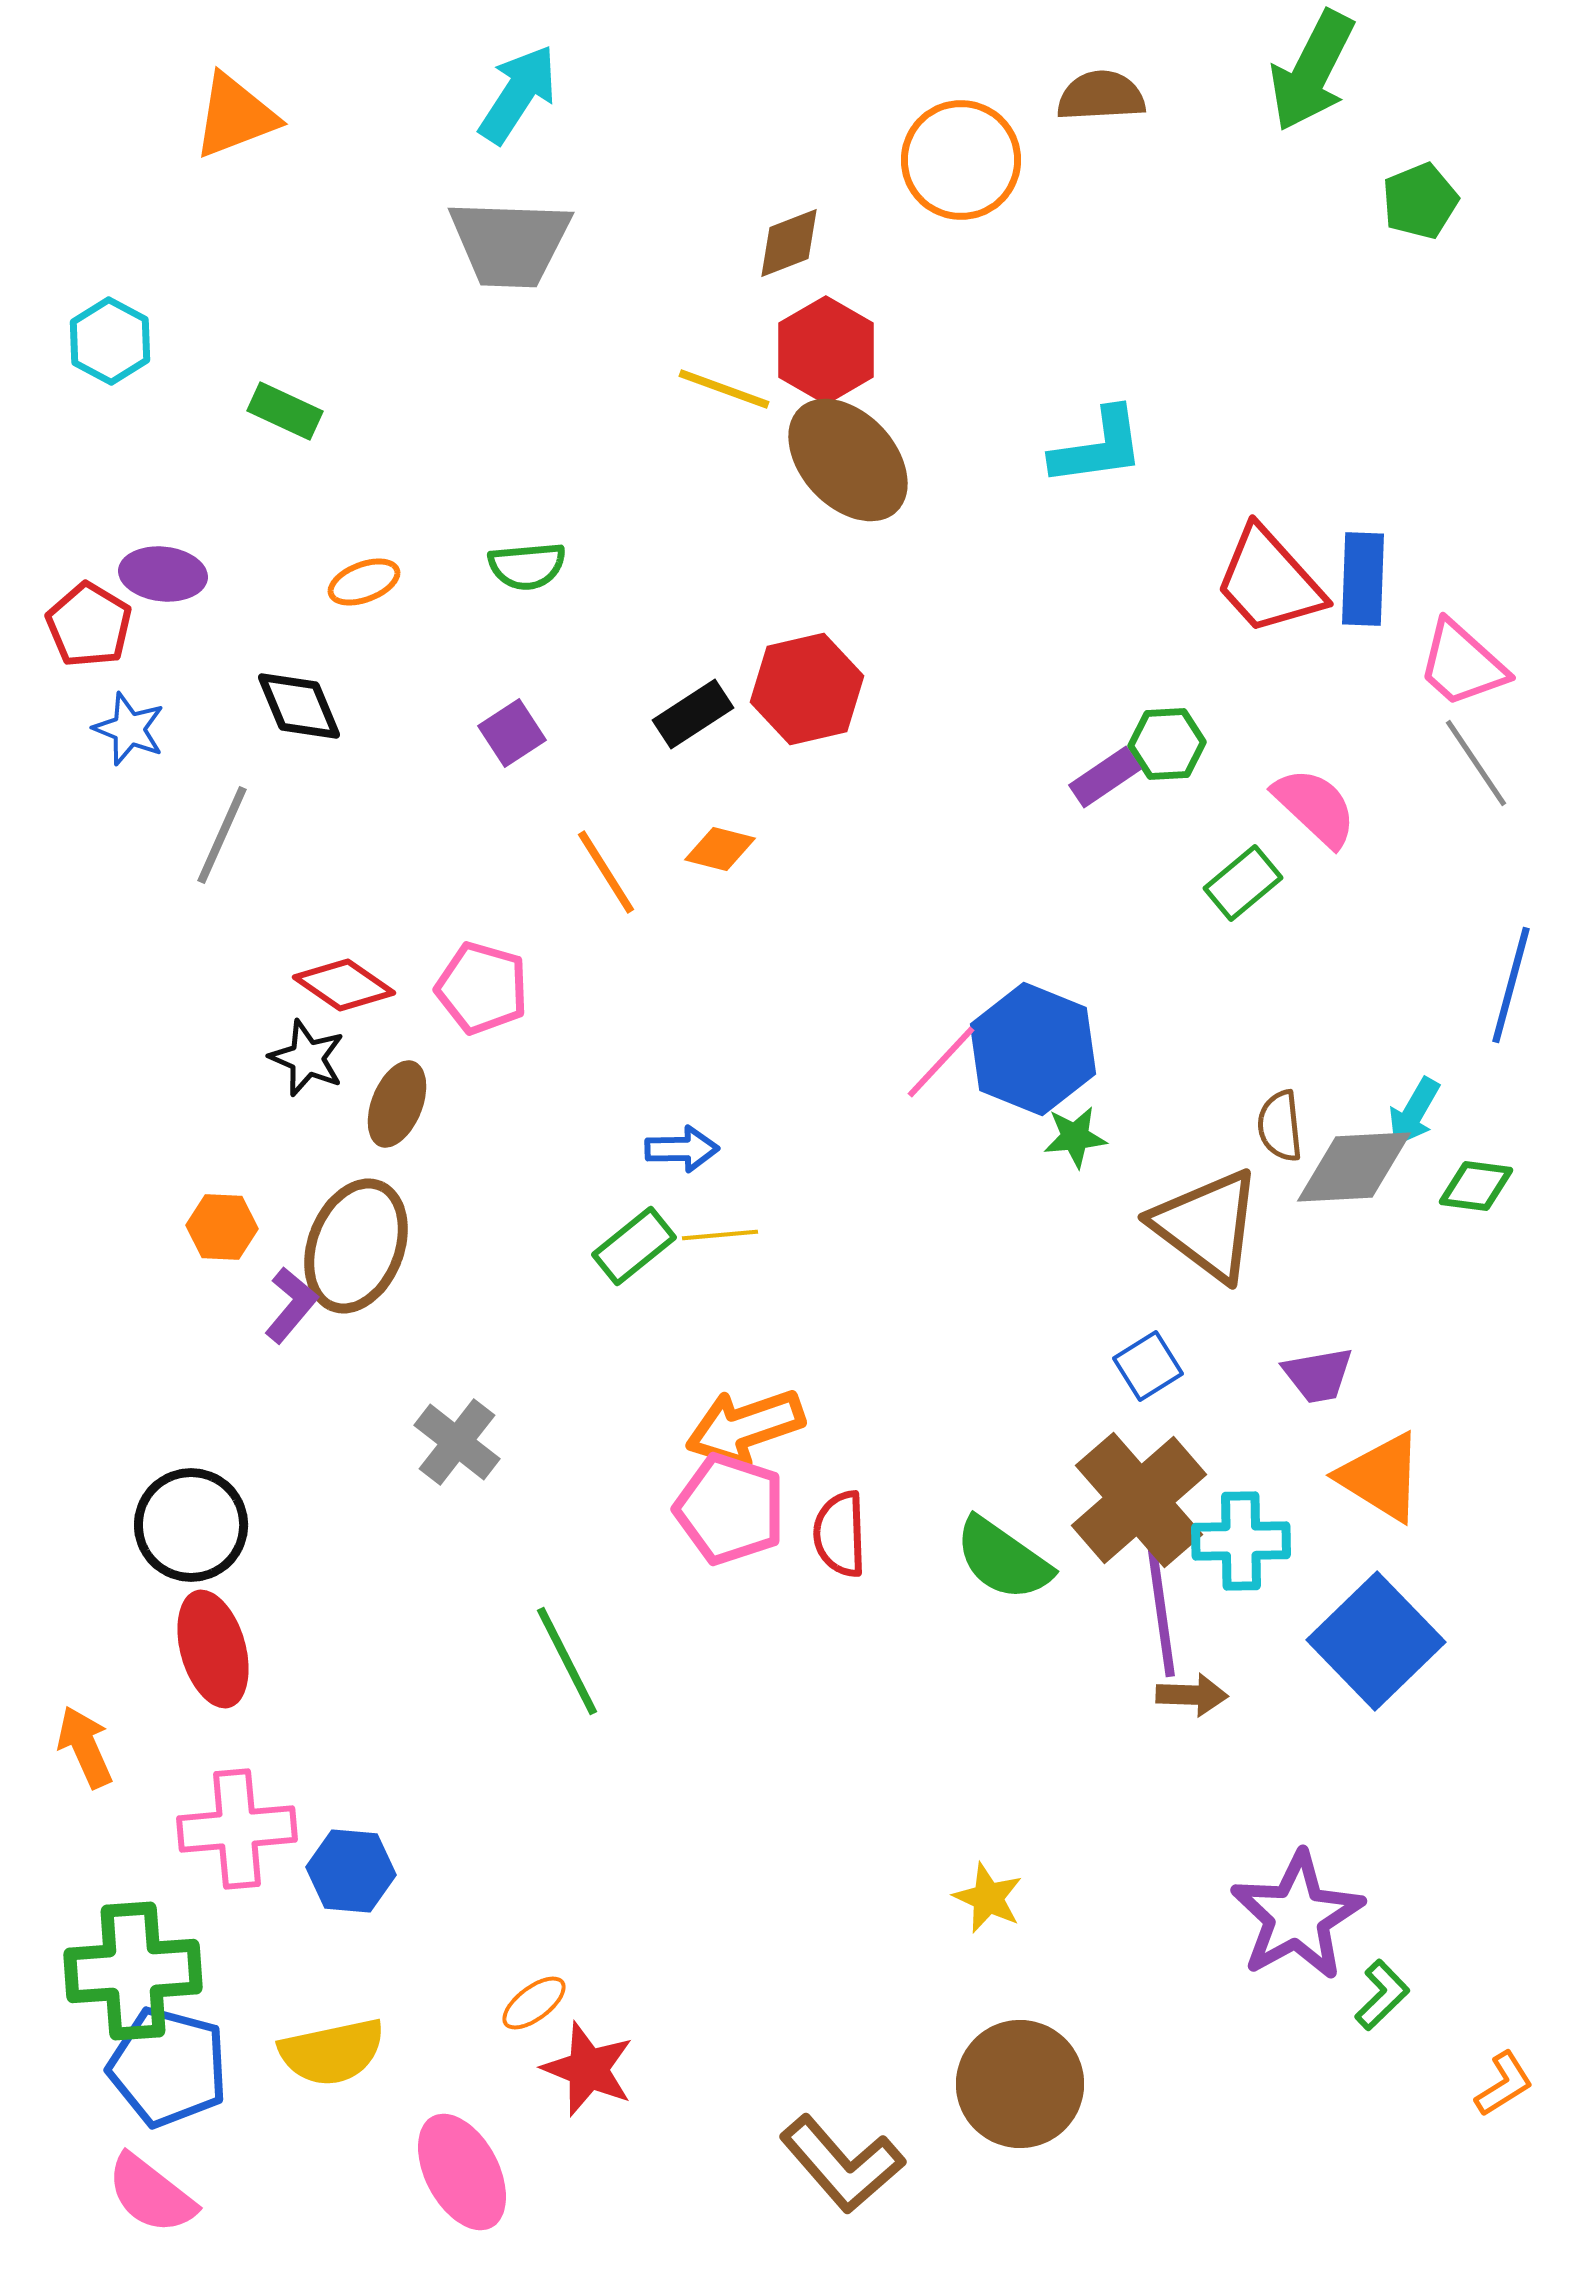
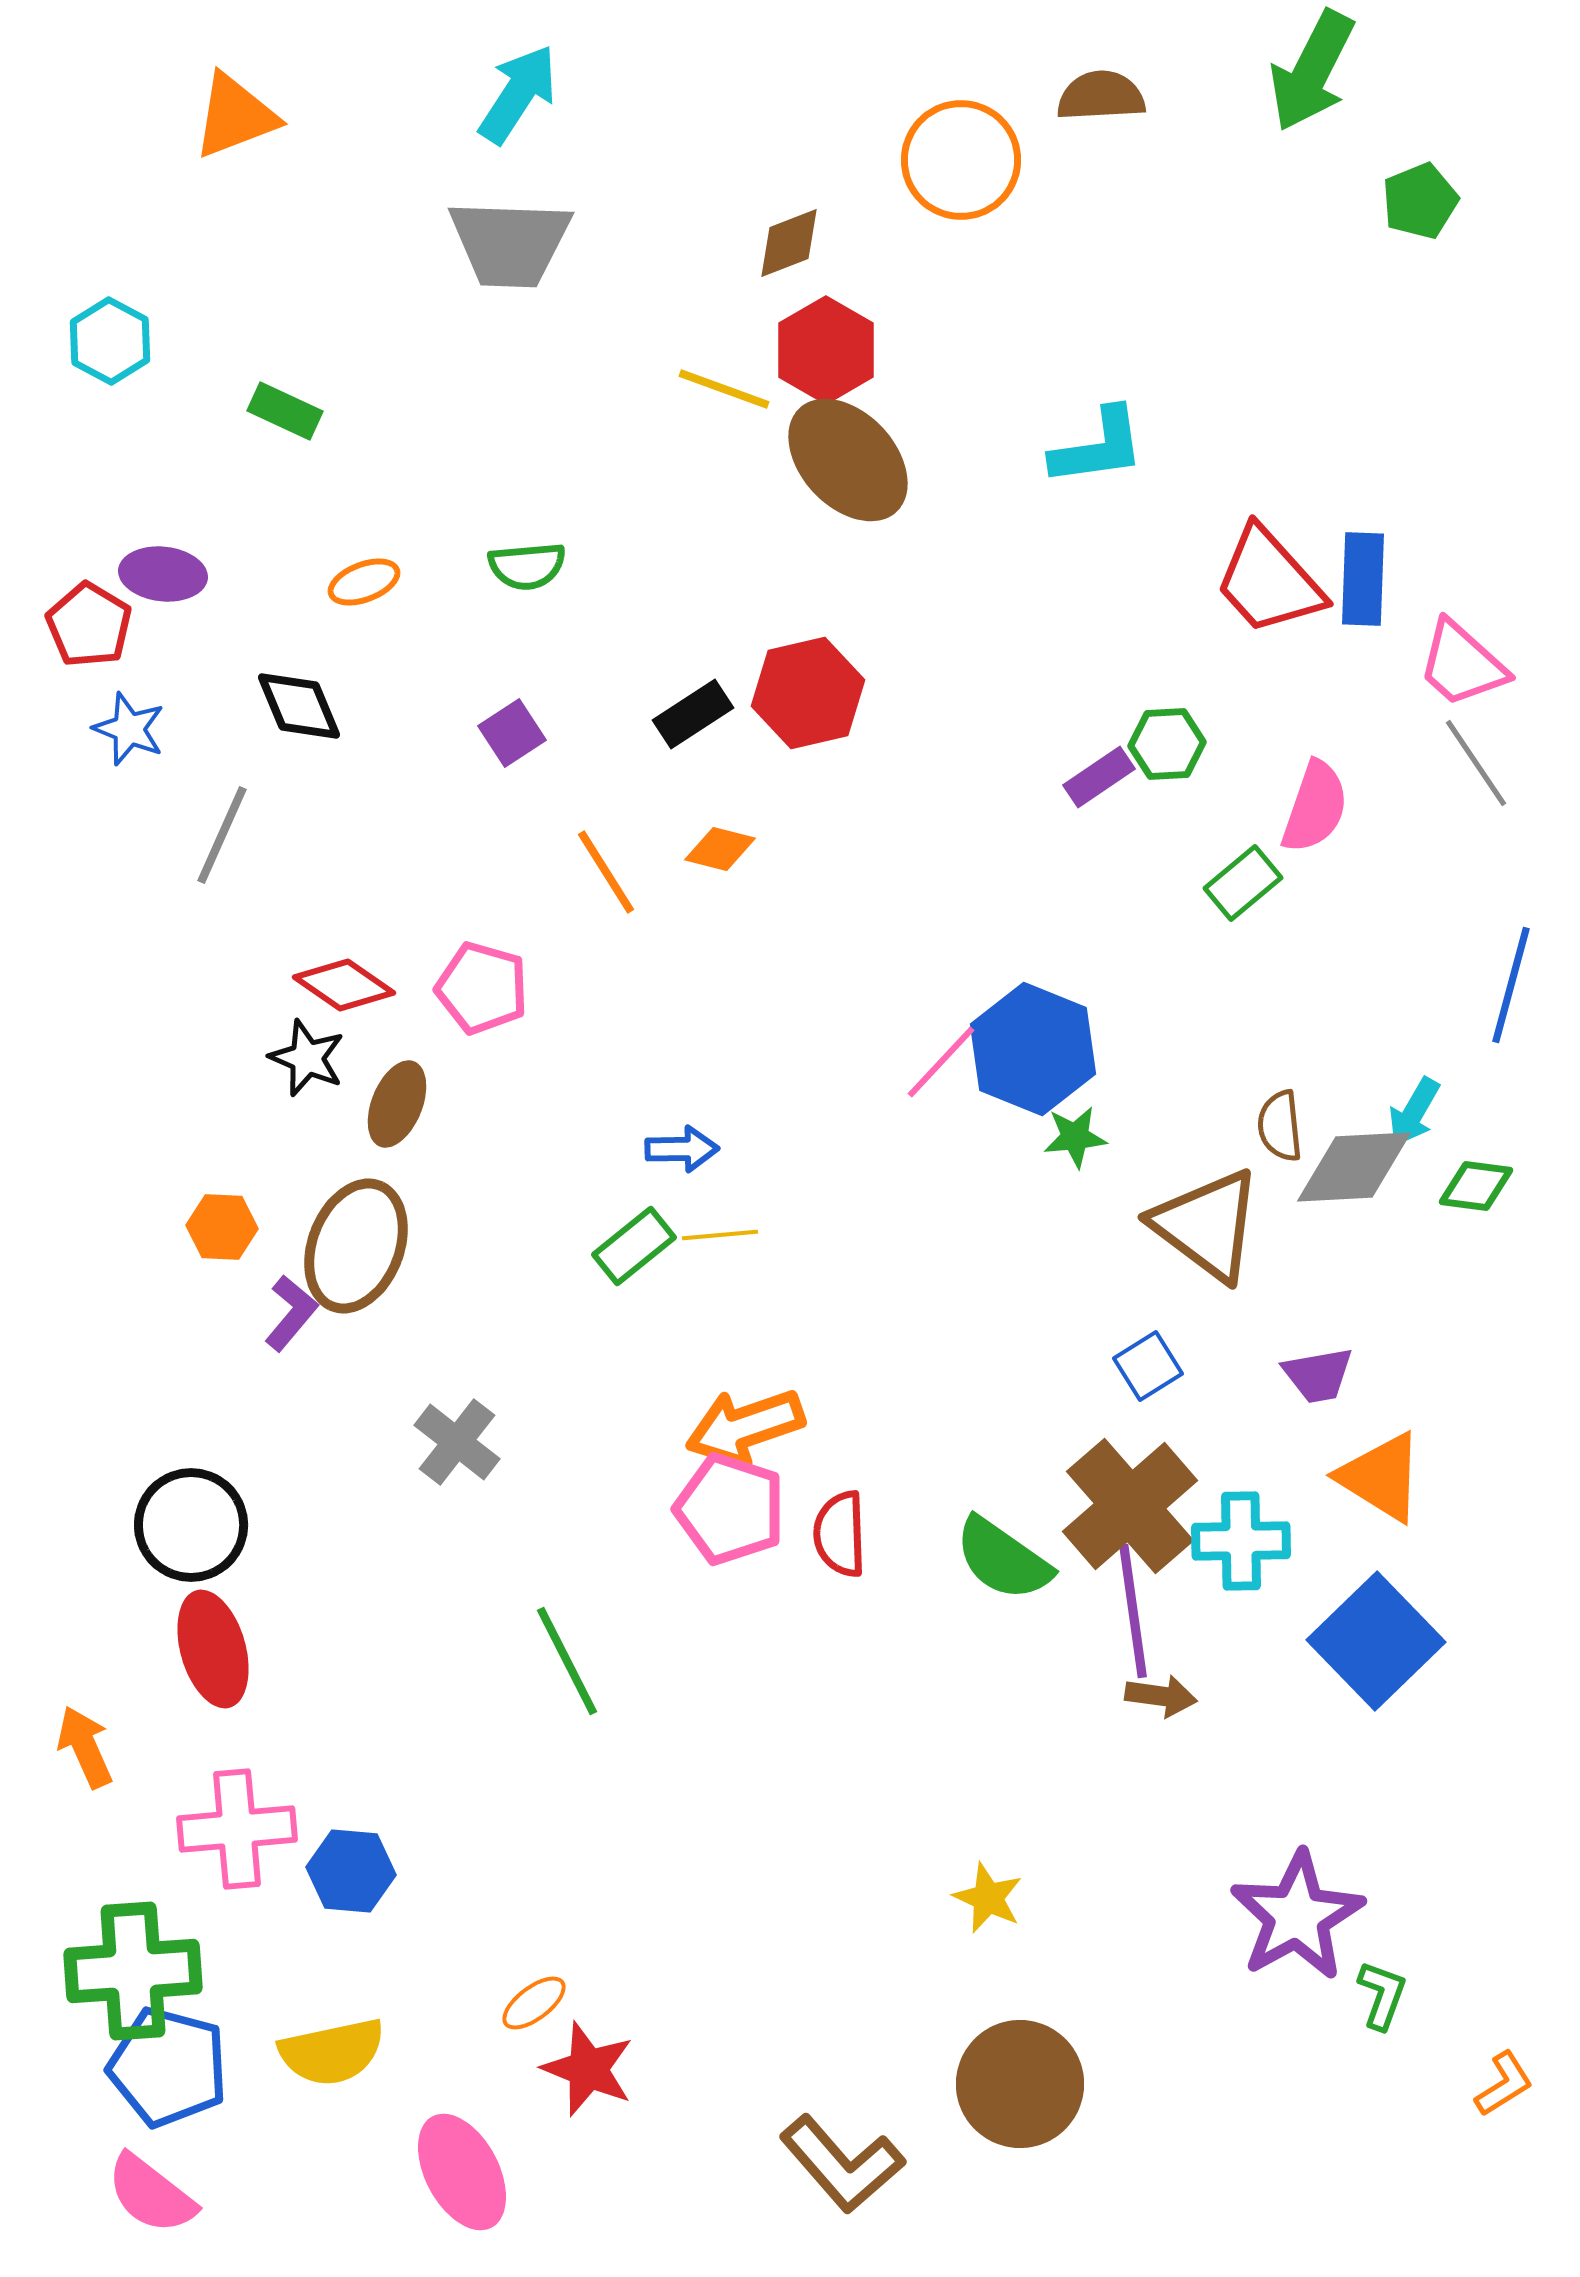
red hexagon at (807, 689): moved 1 px right, 4 px down
purple rectangle at (1105, 777): moved 6 px left
pink semicircle at (1315, 807): rotated 66 degrees clockwise
purple L-shape at (291, 1305): moved 8 px down
brown cross at (1139, 1500): moved 9 px left, 6 px down
purple line at (1161, 1610): moved 28 px left, 1 px down
brown arrow at (1192, 1695): moved 31 px left, 1 px down; rotated 6 degrees clockwise
green L-shape at (1382, 1995): rotated 26 degrees counterclockwise
